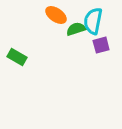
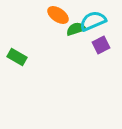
orange ellipse: moved 2 px right
cyan semicircle: rotated 56 degrees clockwise
purple square: rotated 12 degrees counterclockwise
